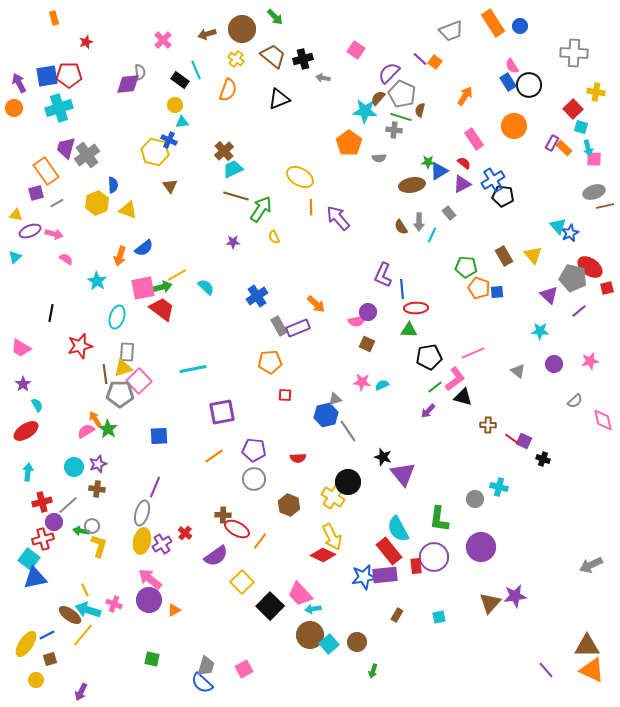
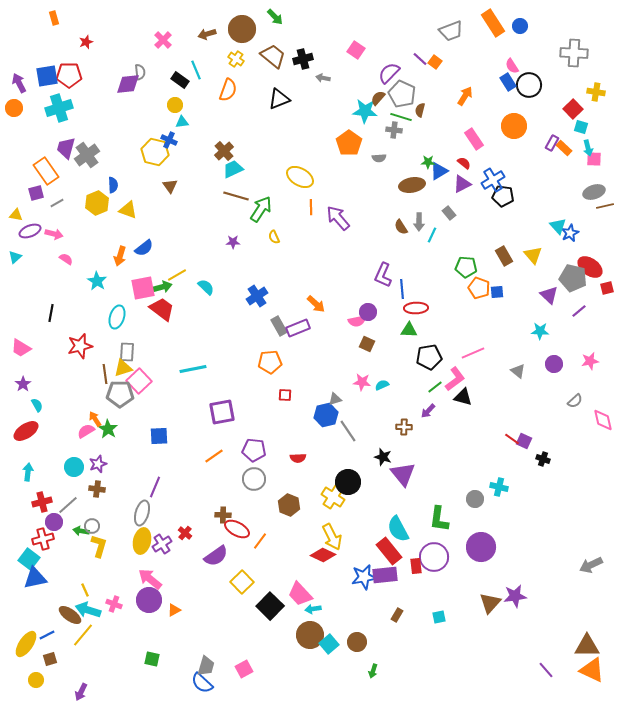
brown cross at (488, 425): moved 84 px left, 2 px down
